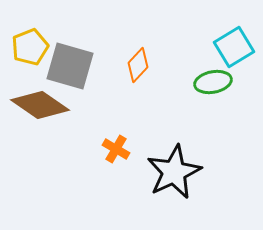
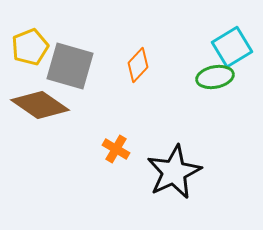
cyan square: moved 2 px left
green ellipse: moved 2 px right, 5 px up
